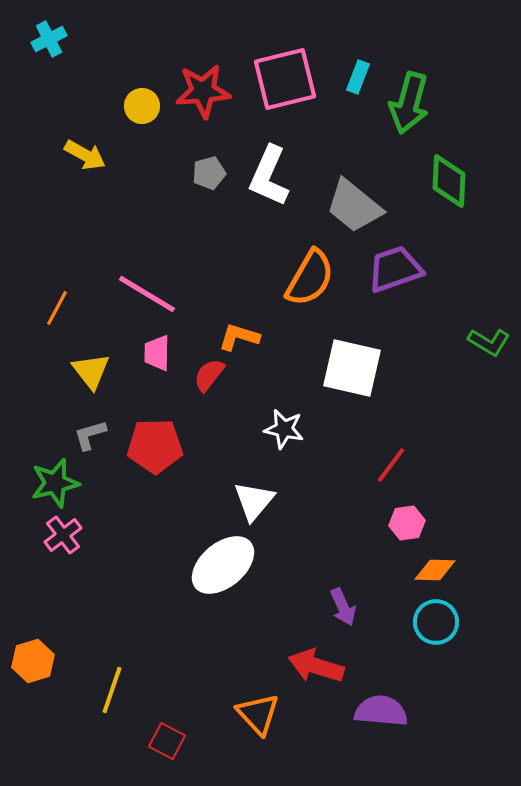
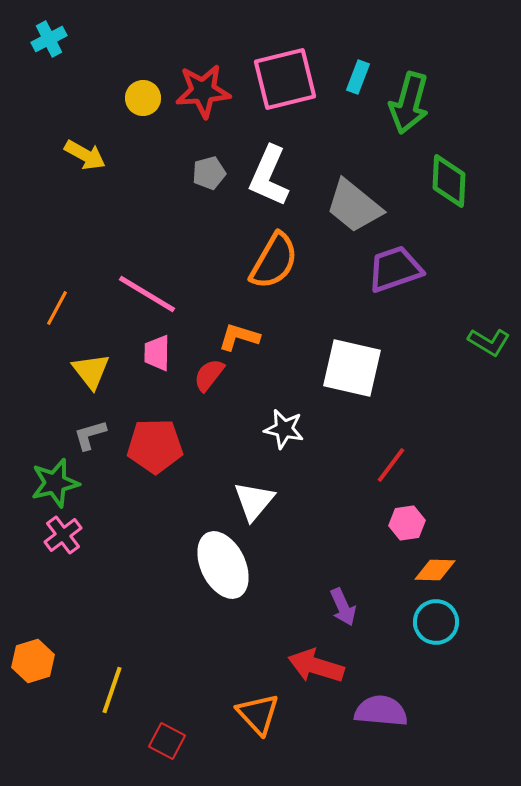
yellow circle: moved 1 px right, 8 px up
orange semicircle: moved 36 px left, 17 px up
white ellipse: rotated 76 degrees counterclockwise
